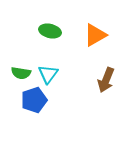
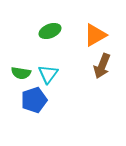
green ellipse: rotated 35 degrees counterclockwise
brown arrow: moved 4 px left, 14 px up
